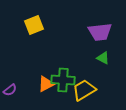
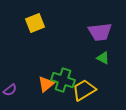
yellow square: moved 1 px right, 2 px up
green cross: rotated 15 degrees clockwise
orange triangle: rotated 12 degrees counterclockwise
